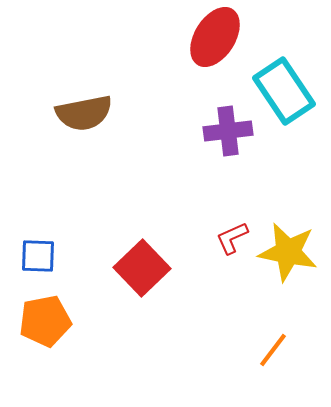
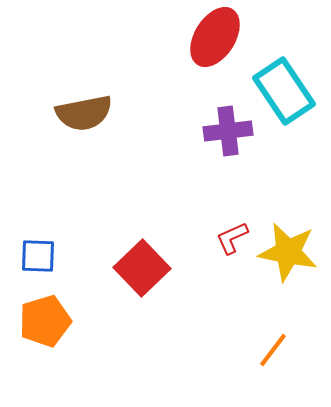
orange pentagon: rotated 6 degrees counterclockwise
